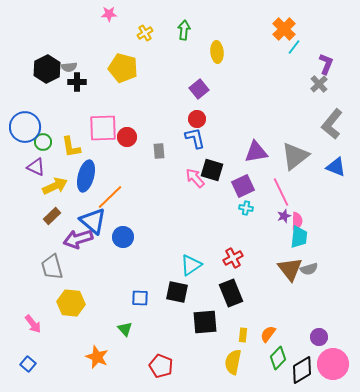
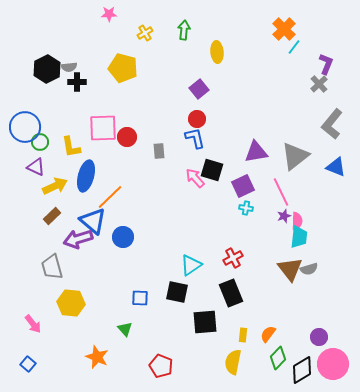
green circle at (43, 142): moved 3 px left
